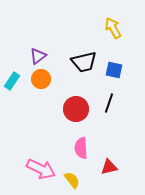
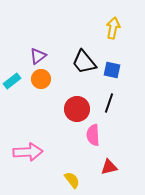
yellow arrow: rotated 40 degrees clockwise
black trapezoid: rotated 64 degrees clockwise
blue square: moved 2 px left
cyan rectangle: rotated 18 degrees clockwise
red circle: moved 1 px right
pink semicircle: moved 12 px right, 13 px up
pink arrow: moved 13 px left, 17 px up; rotated 28 degrees counterclockwise
